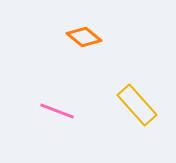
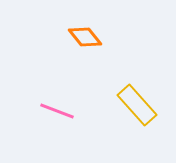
orange diamond: moved 1 px right; rotated 12 degrees clockwise
